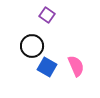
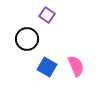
black circle: moved 5 px left, 7 px up
